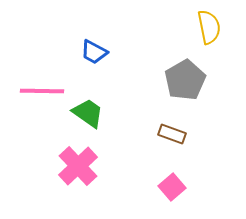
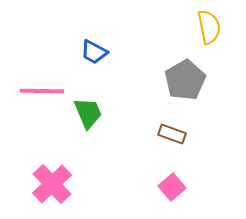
green trapezoid: rotated 32 degrees clockwise
pink cross: moved 26 px left, 18 px down
